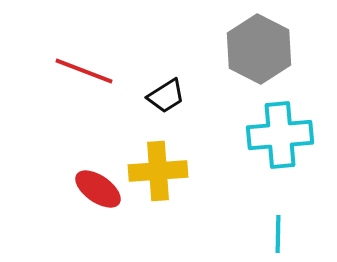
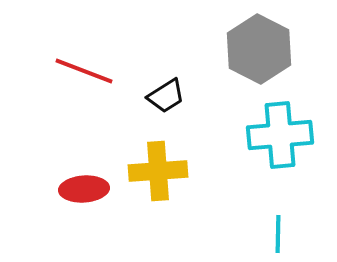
red ellipse: moved 14 px left; rotated 39 degrees counterclockwise
